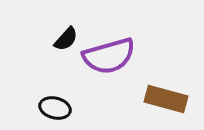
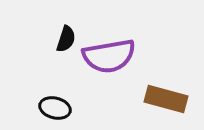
black semicircle: rotated 24 degrees counterclockwise
purple semicircle: rotated 6 degrees clockwise
